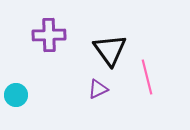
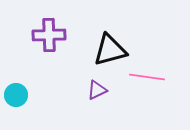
black triangle: rotated 51 degrees clockwise
pink line: rotated 68 degrees counterclockwise
purple triangle: moved 1 px left, 1 px down
